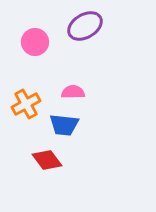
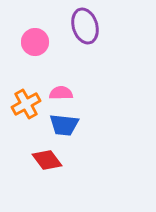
purple ellipse: rotated 76 degrees counterclockwise
pink semicircle: moved 12 px left, 1 px down
